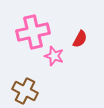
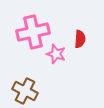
red semicircle: rotated 24 degrees counterclockwise
pink star: moved 2 px right, 2 px up
